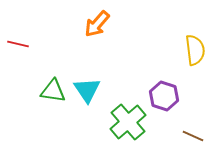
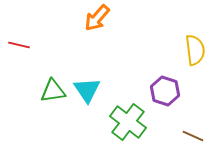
orange arrow: moved 6 px up
red line: moved 1 px right, 1 px down
green triangle: rotated 16 degrees counterclockwise
purple hexagon: moved 1 px right, 5 px up
green cross: rotated 12 degrees counterclockwise
